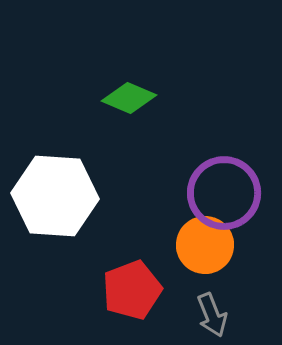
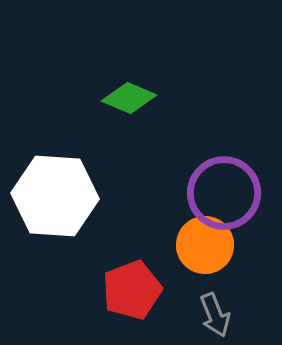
gray arrow: moved 3 px right
